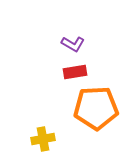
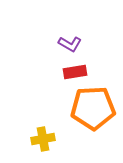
purple L-shape: moved 3 px left
orange pentagon: moved 3 px left
